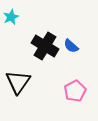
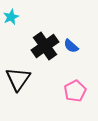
black cross: rotated 24 degrees clockwise
black triangle: moved 3 px up
